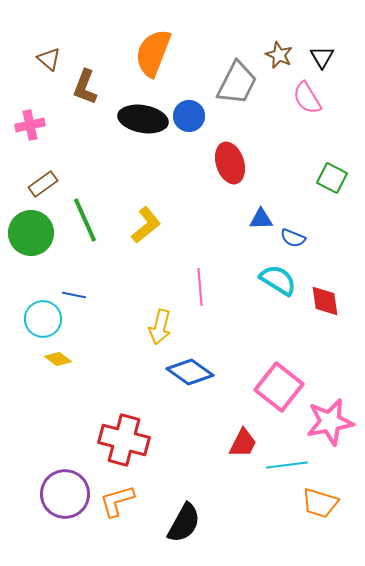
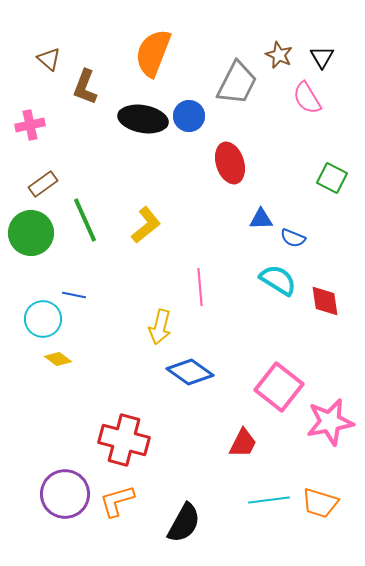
cyan line: moved 18 px left, 35 px down
